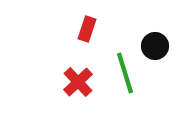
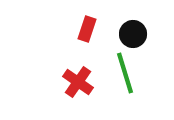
black circle: moved 22 px left, 12 px up
red cross: rotated 12 degrees counterclockwise
